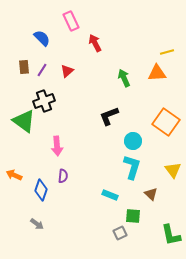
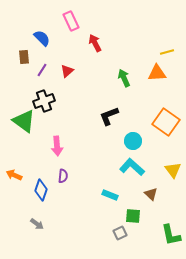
brown rectangle: moved 10 px up
cyan L-shape: rotated 65 degrees counterclockwise
